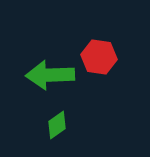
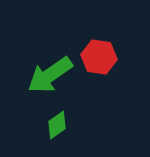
green arrow: rotated 33 degrees counterclockwise
